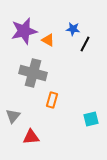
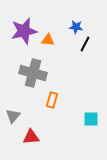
blue star: moved 3 px right, 2 px up
orange triangle: rotated 24 degrees counterclockwise
cyan square: rotated 14 degrees clockwise
